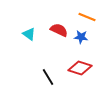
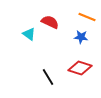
red semicircle: moved 9 px left, 8 px up
